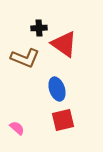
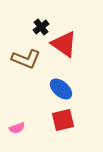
black cross: moved 2 px right, 1 px up; rotated 35 degrees counterclockwise
brown L-shape: moved 1 px right, 1 px down
blue ellipse: moved 4 px right; rotated 30 degrees counterclockwise
pink semicircle: rotated 119 degrees clockwise
